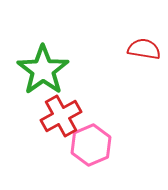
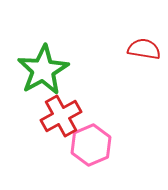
green star: rotated 6 degrees clockwise
